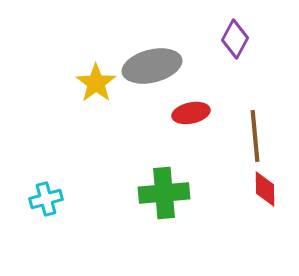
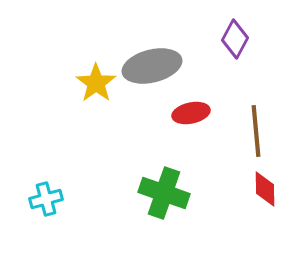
brown line: moved 1 px right, 5 px up
green cross: rotated 24 degrees clockwise
